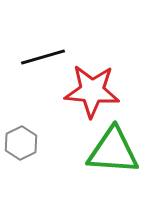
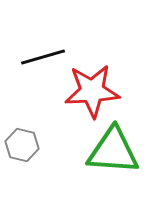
red star: rotated 8 degrees counterclockwise
gray hexagon: moved 1 px right, 2 px down; rotated 20 degrees counterclockwise
